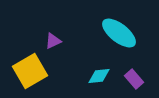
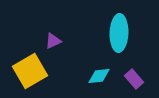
cyan ellipse: rotated 54 degrees clockwise
